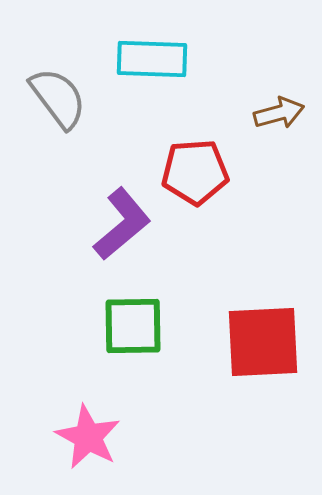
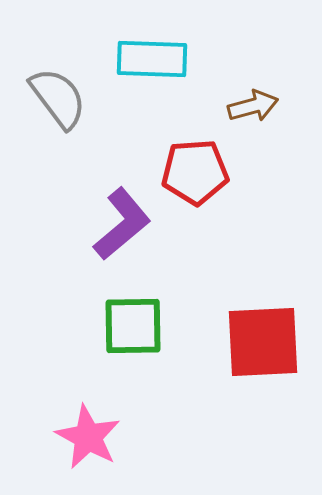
brown arrow: moved 26 px left, 7 px up
